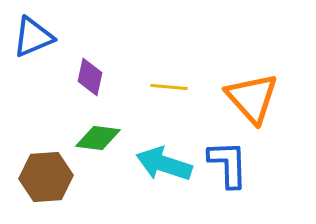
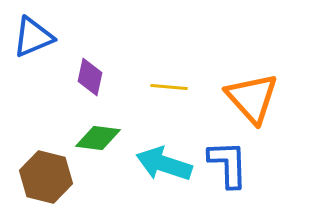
brown hexagon: rotated 18 degrees clockwise
